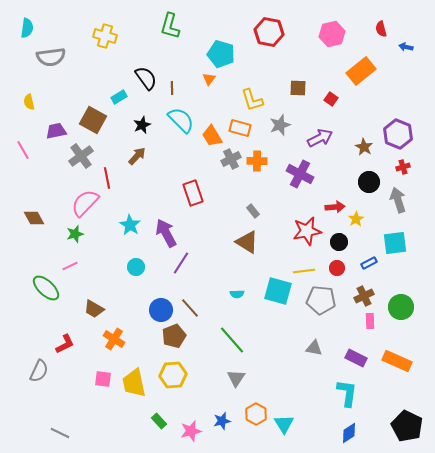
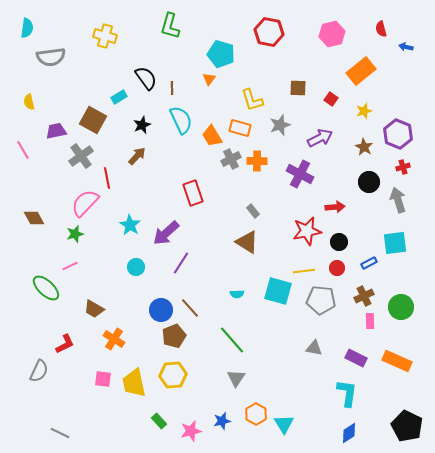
cyan semicircle at (181, 120): rotated 20 degrees clockwise
yellow star at (356, 219): moved 8 px right, 108 px up; rotated 14 degrees clockwise
purple arrow at (166, 233): rotated 104 degrees counterclockwise
